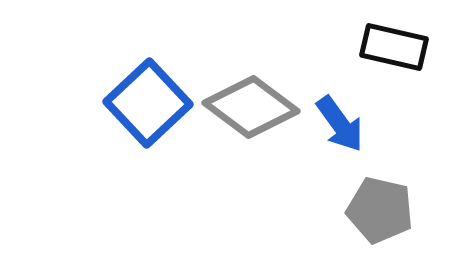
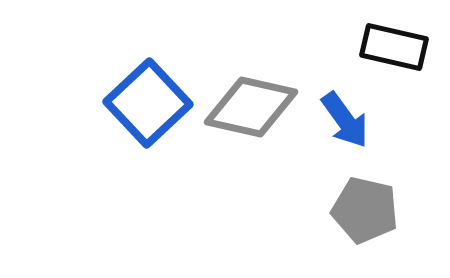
gray diamond: rotated 24 degrees counterclockwise
blue arrow: moved 5 px right, 4 px up
gray pentagon: moved 15 px left
